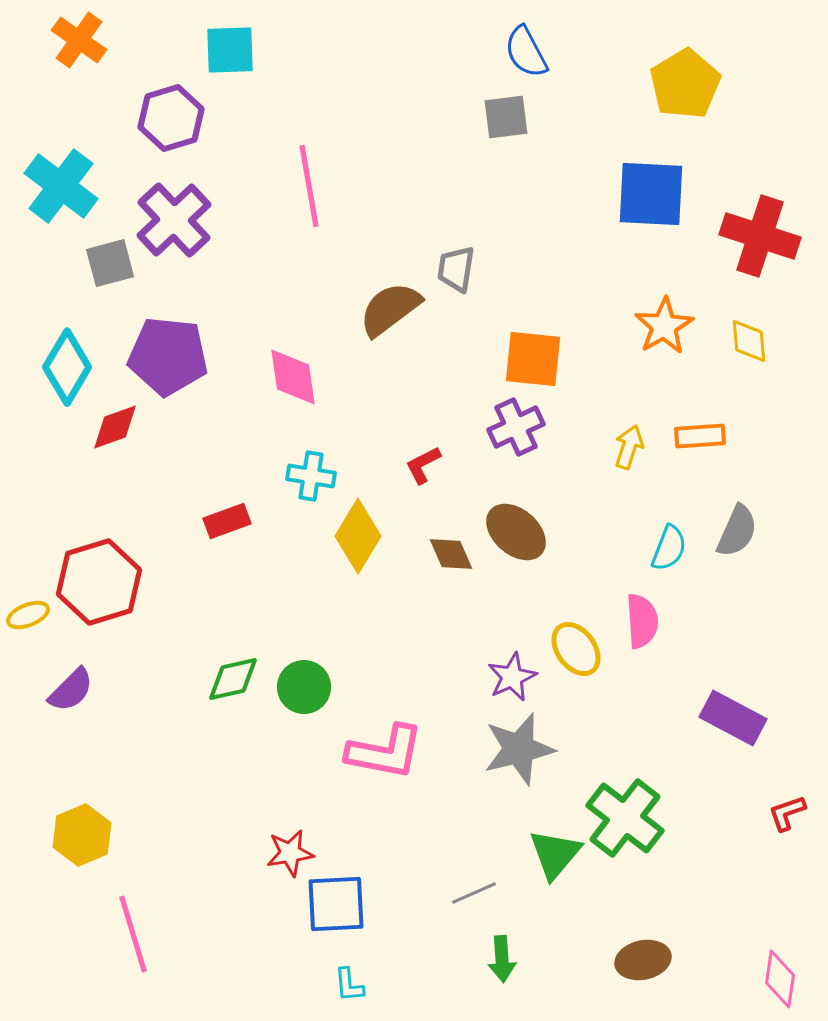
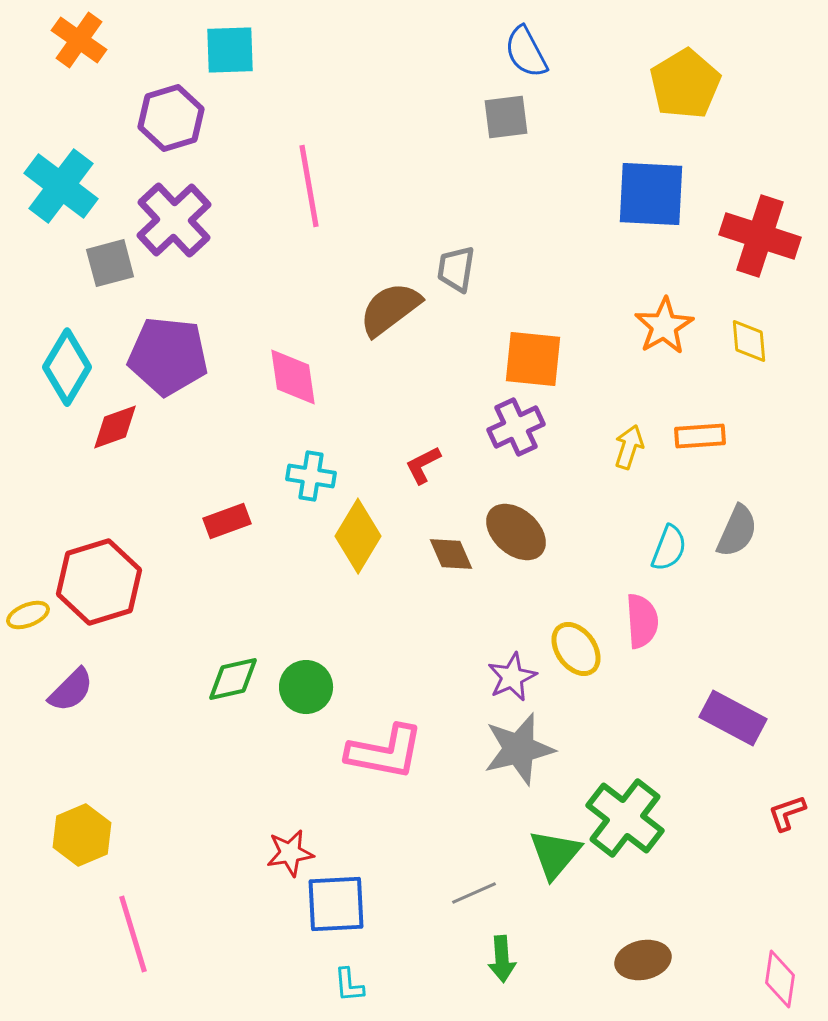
green circle at (304, 687): moved 2 px right
